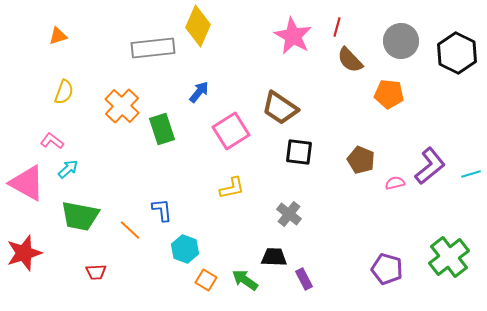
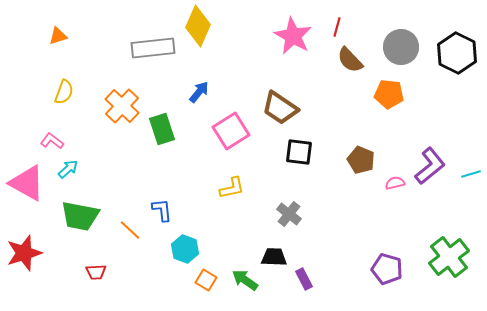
gray circle: moved 6 px down
